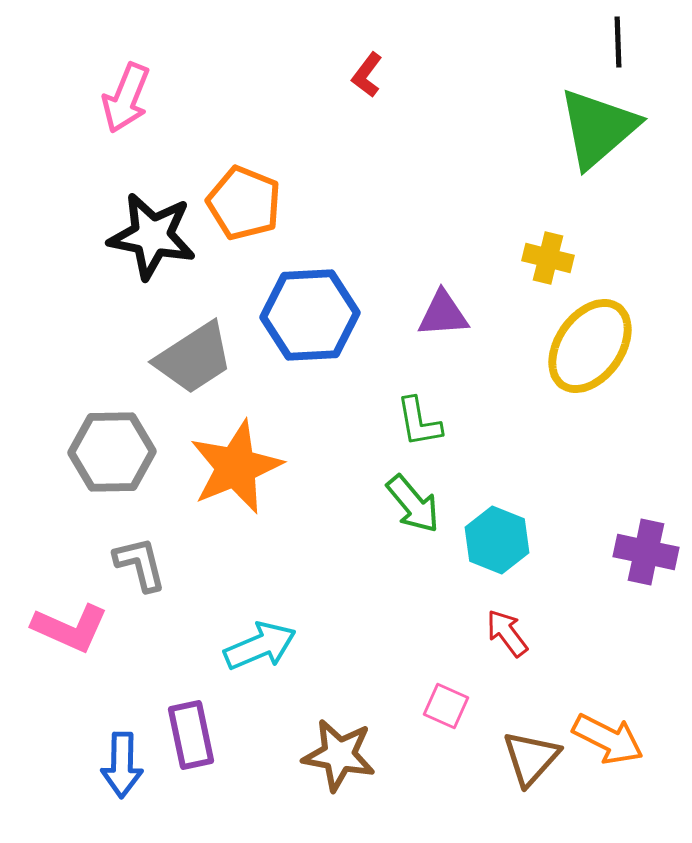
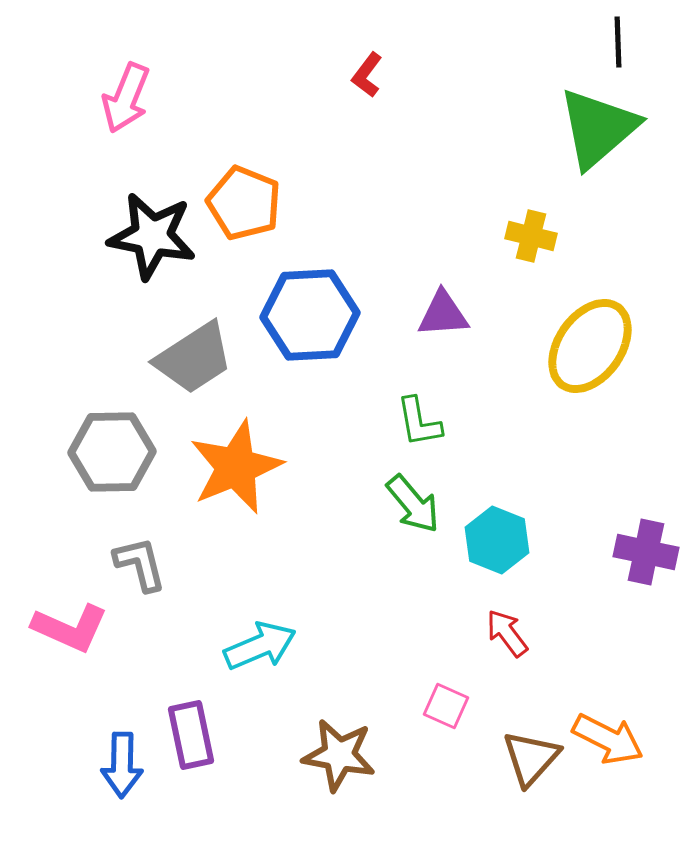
yellow cross: moved 17 px left, 22 px up
